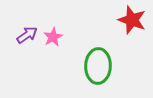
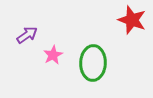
pink star: moved 18 px down
green ellipse: moved 5 px left, 3 px up
